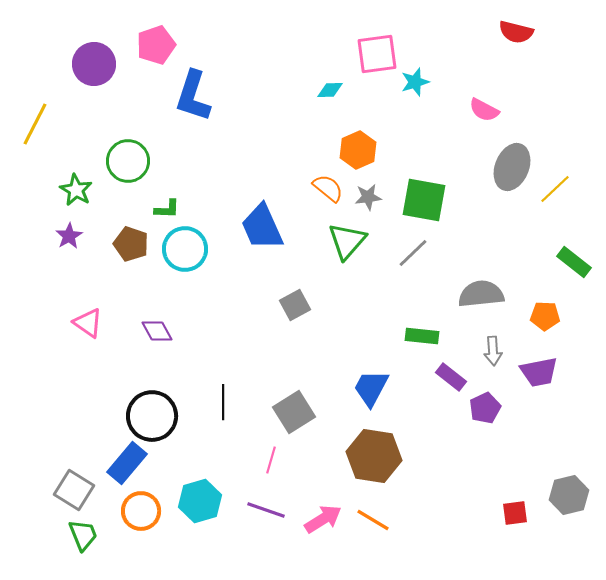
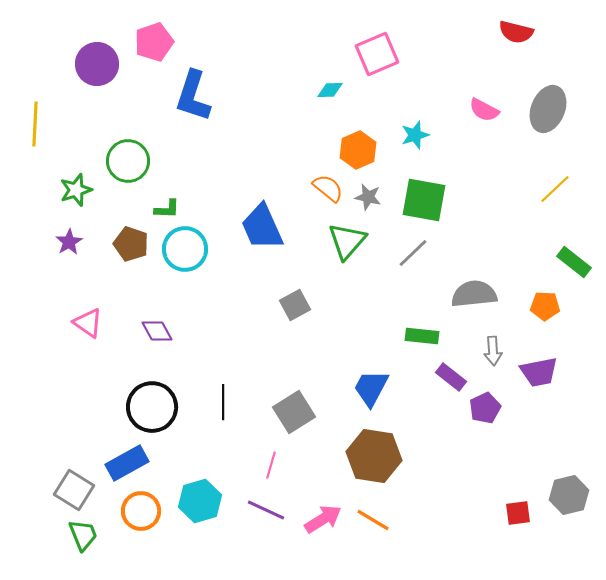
pink pentagon at (156, 45): moved 2 px left, 3 px up
pink square at (377, 54): rotated 15 degrees counterclockwise
purple circle at (94, 64): moved 3 px right
cyan star at (415, 82): moved 53 px down
yellow line at (35, 124): rotated 24 degrees counterclockwise
gray ellipse at (512, 167): moved 36 px right, 58 px up
green star at (76, 190): rotated 24 degrees clockwise
gray star at (368, 197): rotated 20 degrees clockwise
purple star at (69, 236): moved 6 px down
gray semicircle at (481, 294): moved 7 px left
orange pentagon at (545, 316): moved 10 px up
black circle at (152, 416): moved 9 px up
pink line at (271, 460): moved 5 px down
blue rectangle at (127, 463): rotated 21 degrees clockwise
purple line at (266, 510): rotated 6 degrees clockwise
red square at (515, 513): moved 3 px right
